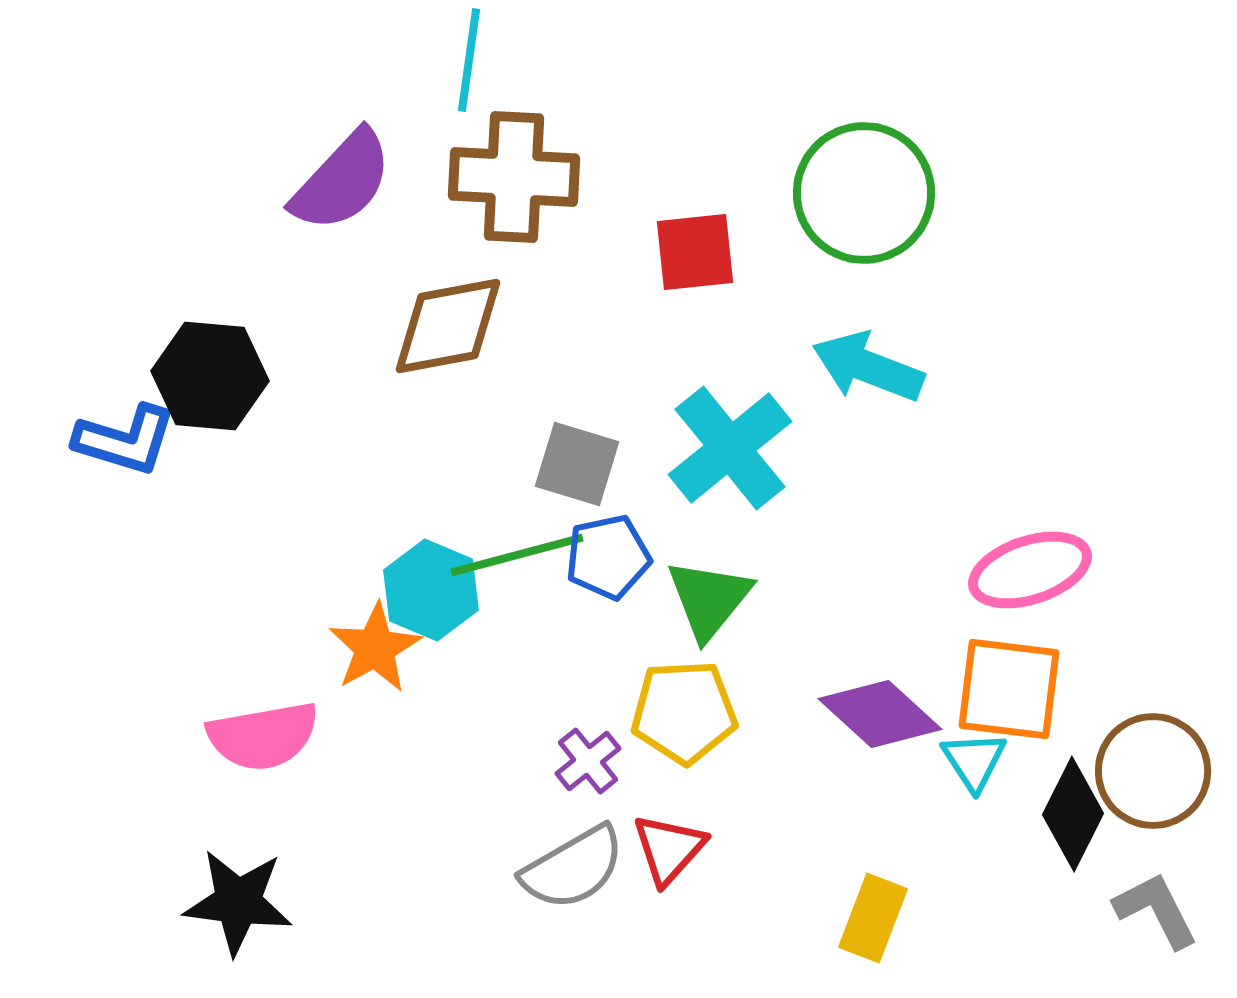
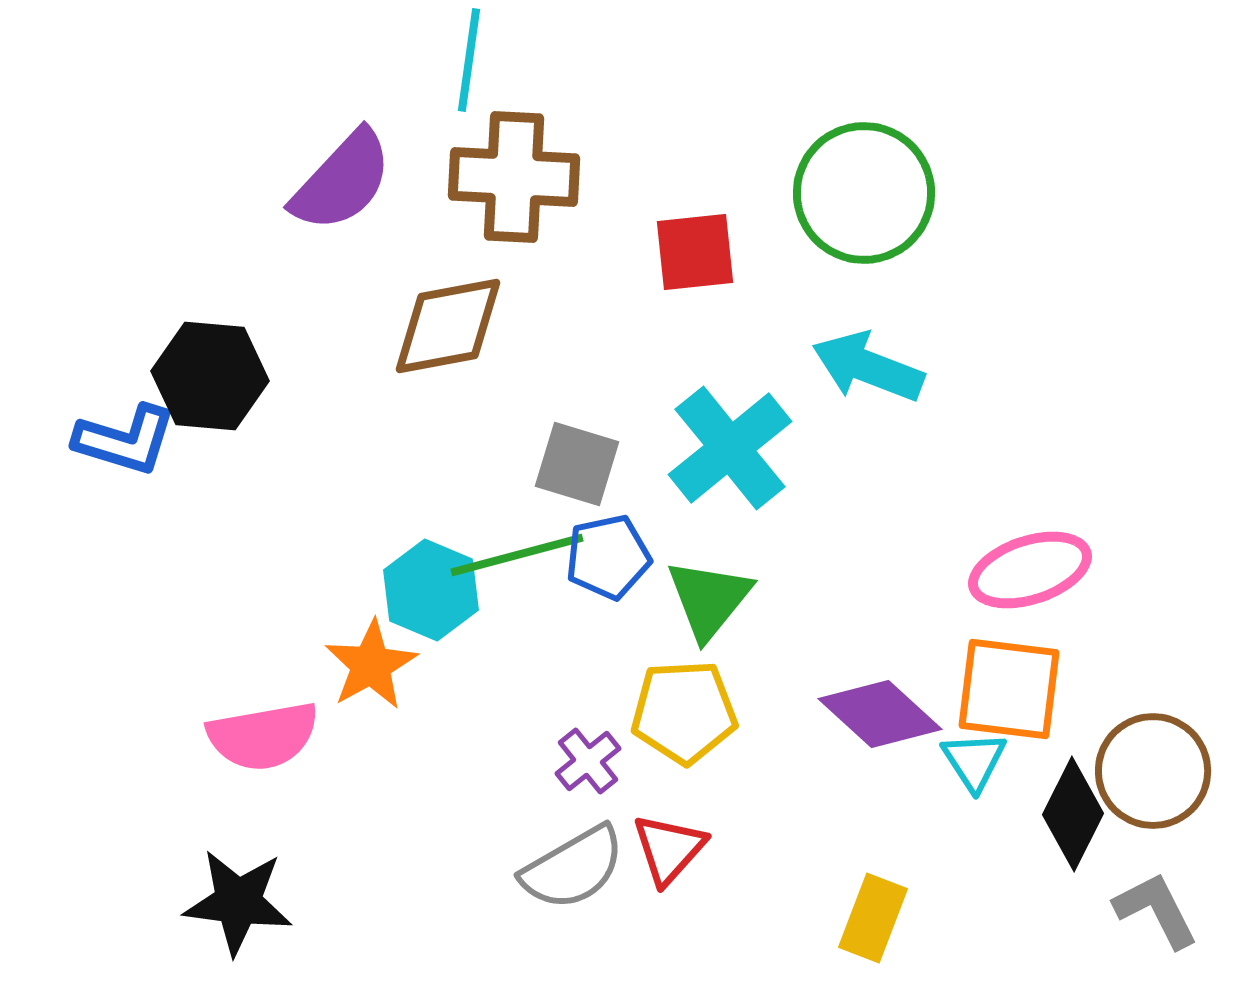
orange star: moved 4 px left, 17 px down
